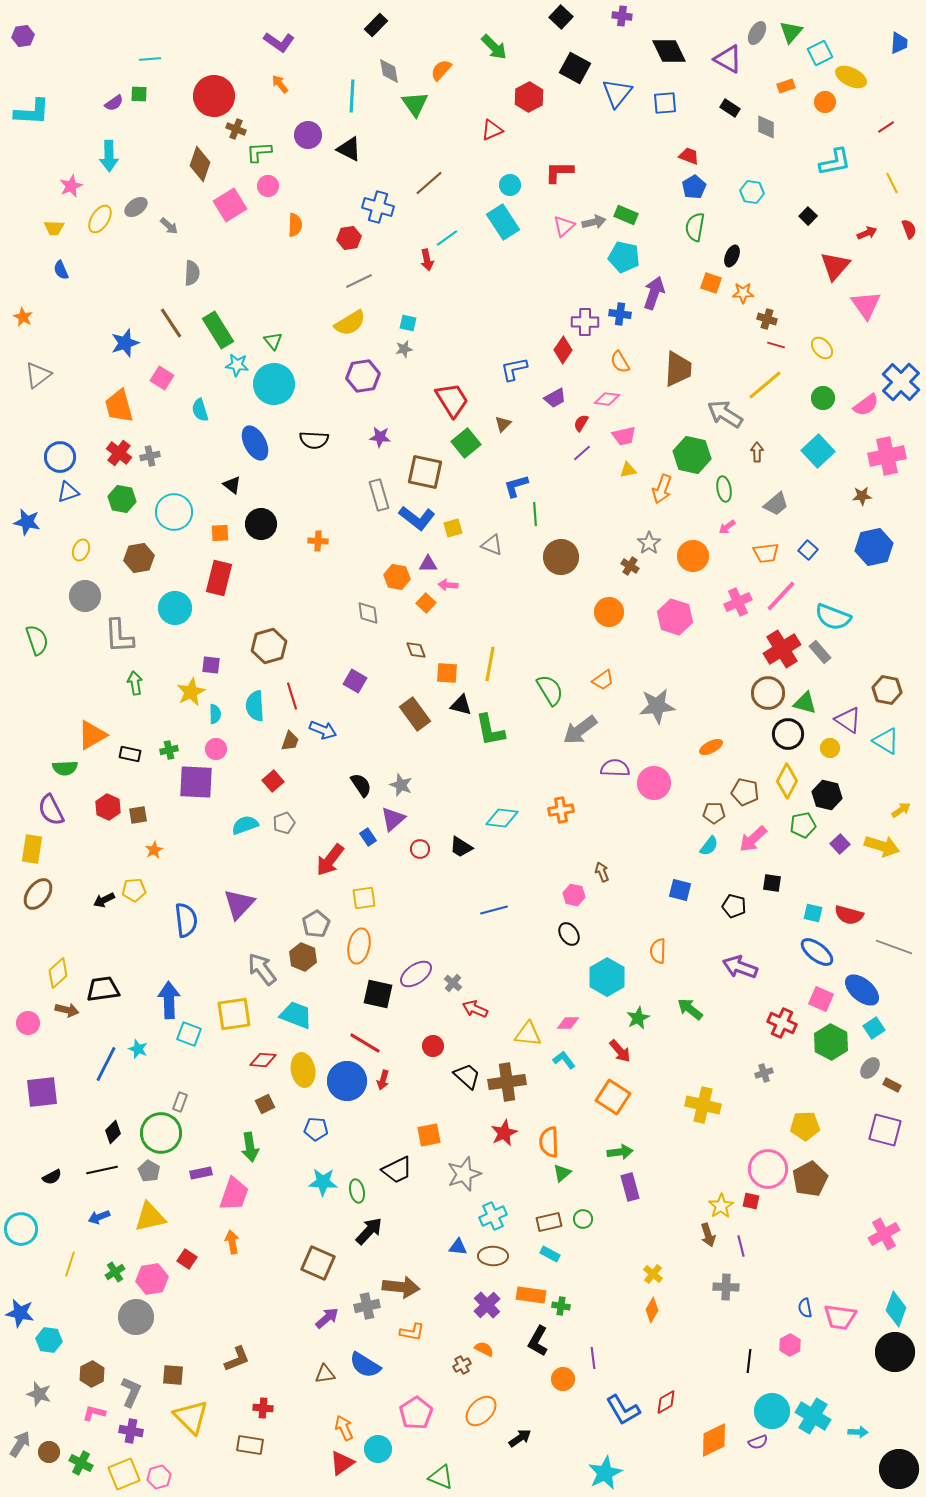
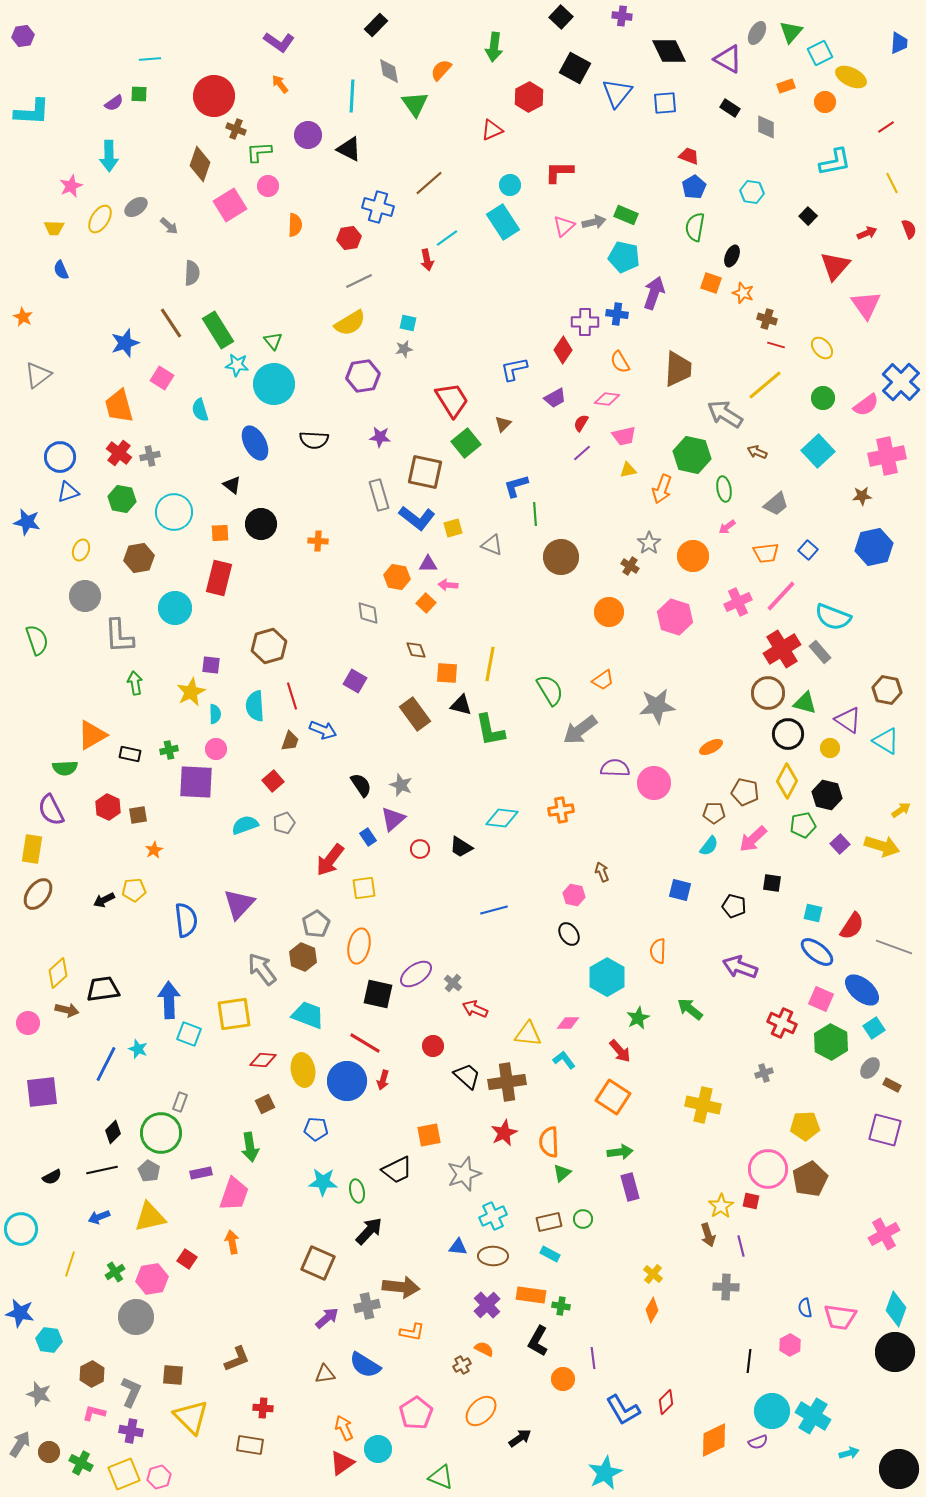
green arrow at (494, 47): rotated 52 degrees clockwise
orange star at (743, 293): rotated 20 degrees clockwise
blue cross at (620, 314): moved 3 px left
brown arrow at (757, 452): rotated 66 degrees counterclockwise
yellow square at (364, 898): moved 10 px up
red semicircle at (849, 915): moved 3 px right, 11 px down; rotated 72 degrees counterclockwise
cyan trapezoid at (296, 1015): moved 12 px right
red diamond at (666, 1402): rotated 15 degrees counterclockwise
cyan arrow at (858, 1432): moved 9 px left, 21 px down; rotated 18 degrees counterclockwise
